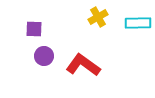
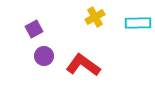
yellow cross: moved 3 px left
purple square: rotated 30 degrees counterclockwise
